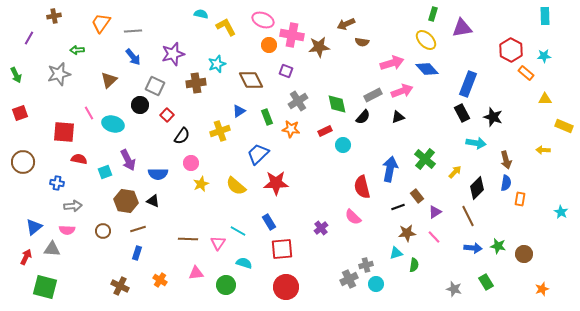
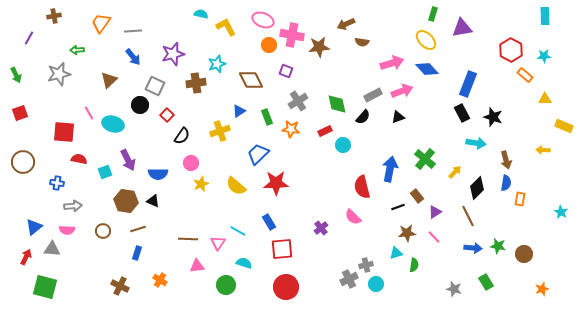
orange rectangle at (526, 73): moved 1 px left, 2 px down
pink triangle at (196, 273): moved 1 px right, 7 px up
